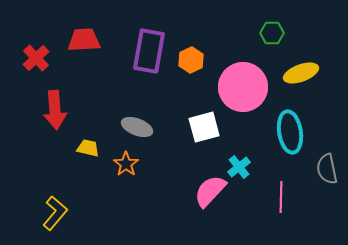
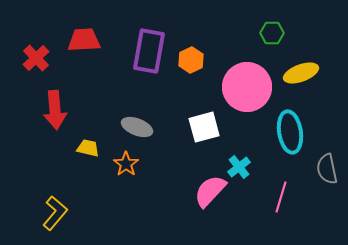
pink circle: moved 4 px right
pink line: rotated 16 degrees clockwise
